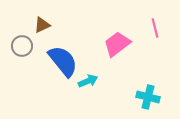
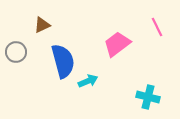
pink line: moved 2 px right, 1 px up; rotated 12 degrees counterclockwise
gray circle: moved 6 px left, 6 px down
blue semicircle: rotated 24 degrees clockwise
